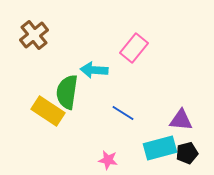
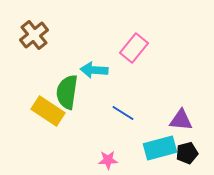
pink star: rotated 12 degrees counterclockwise
